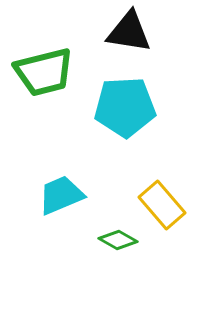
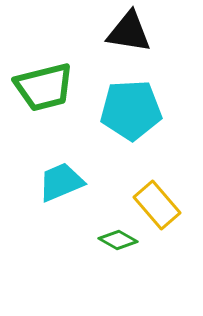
green trapezoid: moved 15 px down
cyan pentagon: moved 6 px right, 3 px down
cyan trapezoid: moved 13 px up
yellow rectangle: moved 5 px left
